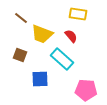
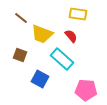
blue square: rotated 30 degrees clockwise
